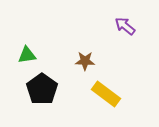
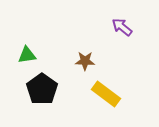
purple arrow: moved 3 px left, 1 px down
